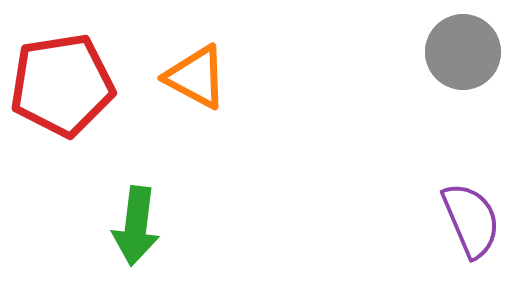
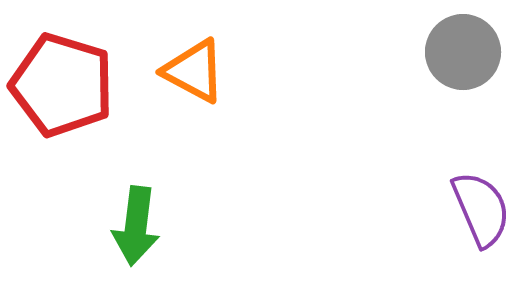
orange triangle: moved 2 px left, 6 px up
red pentagon: rotated 26 degrees clockwise
purple semicircle: moved 10 px right, 11 px up
